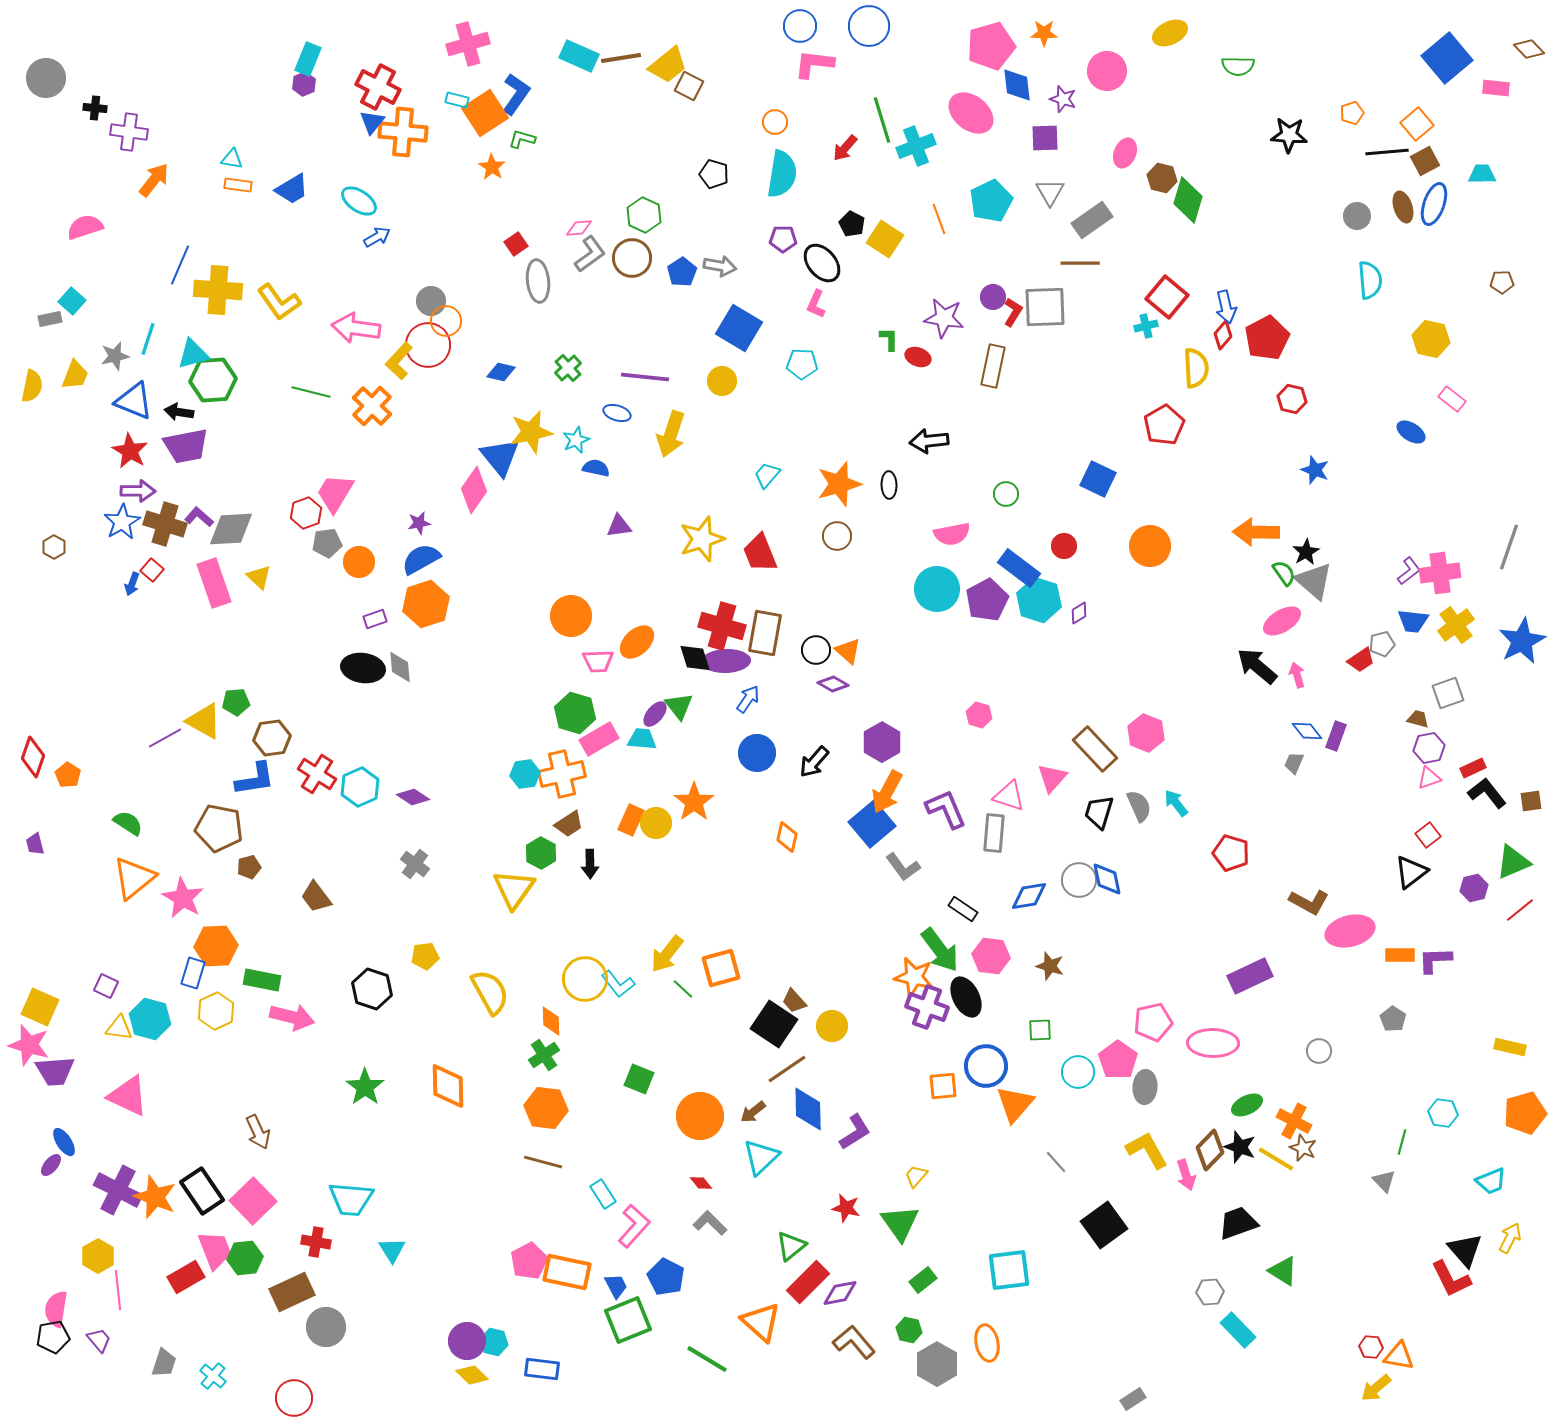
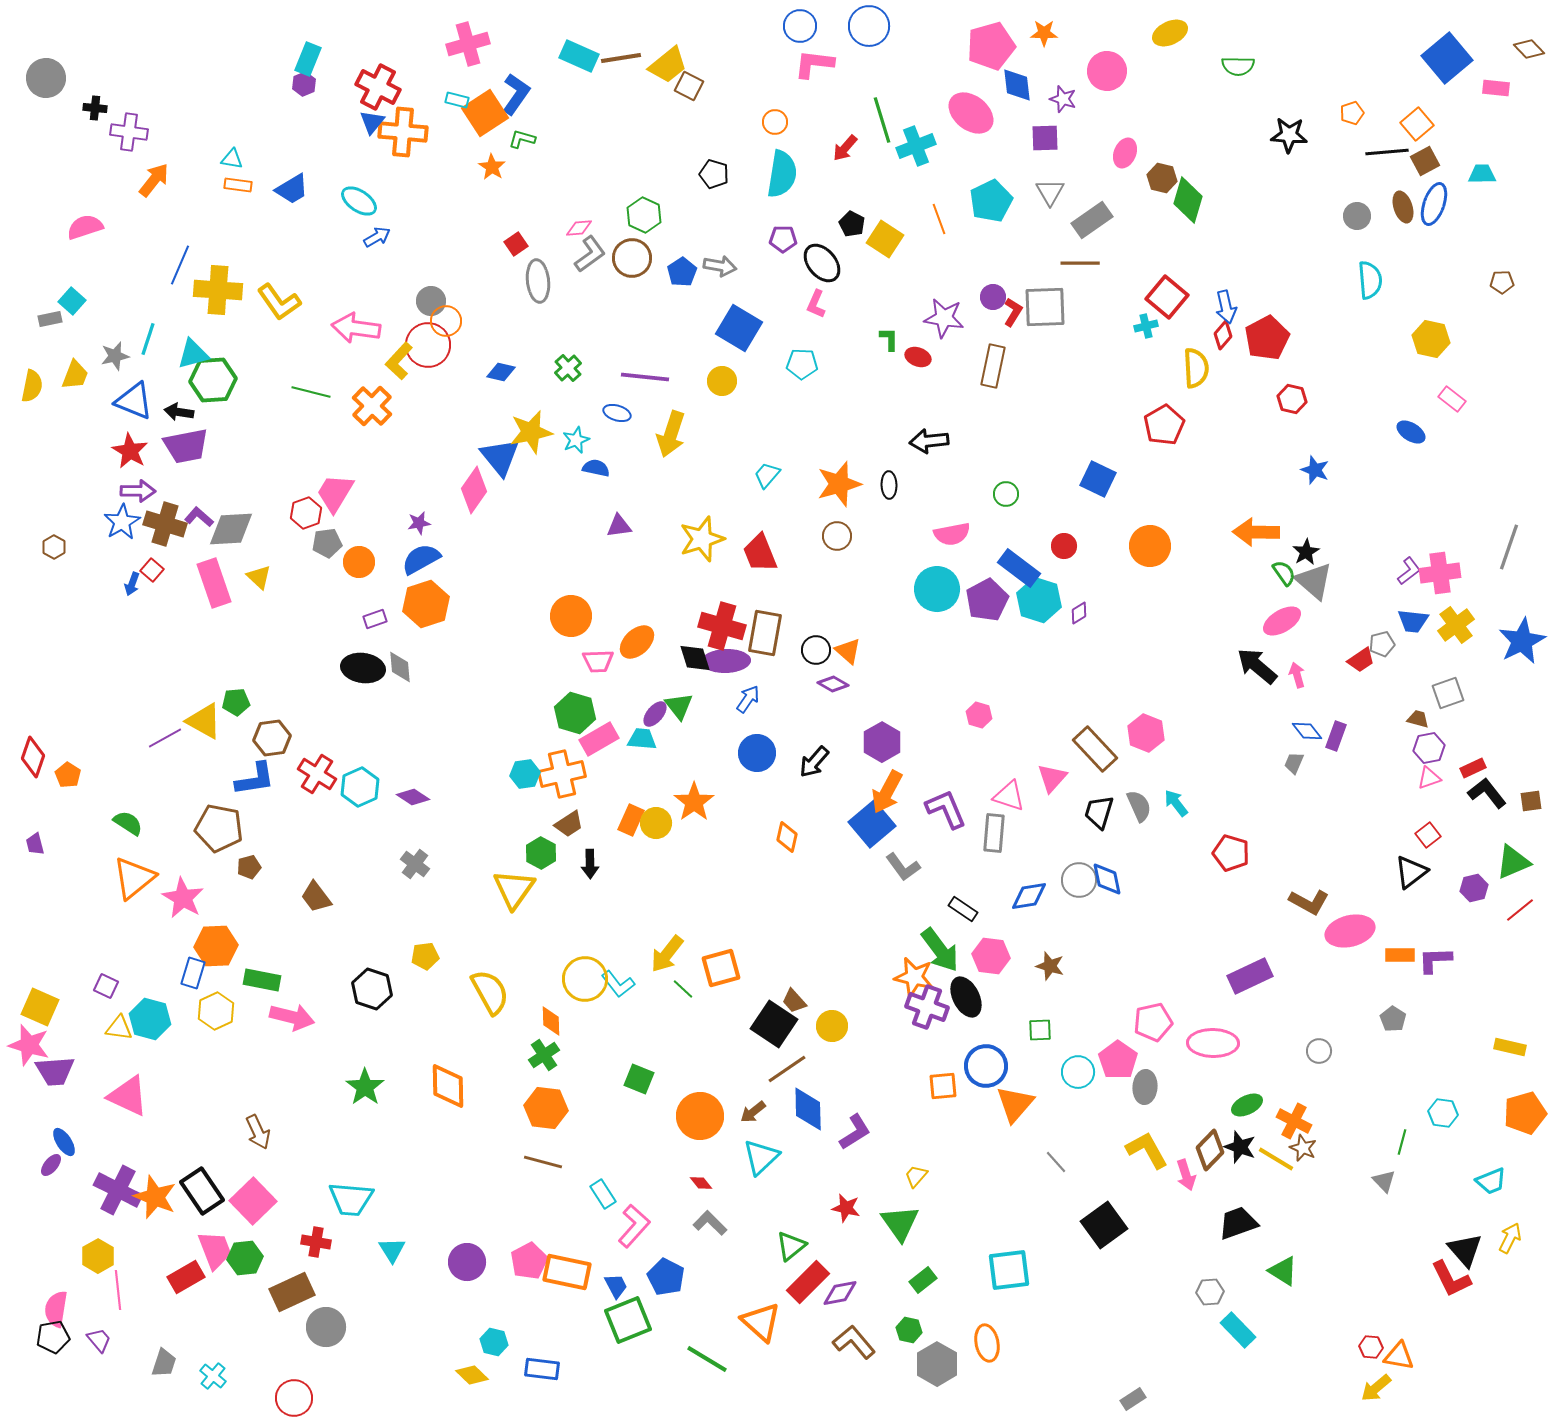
purple circle at (467, 1341): moved 79 px up
